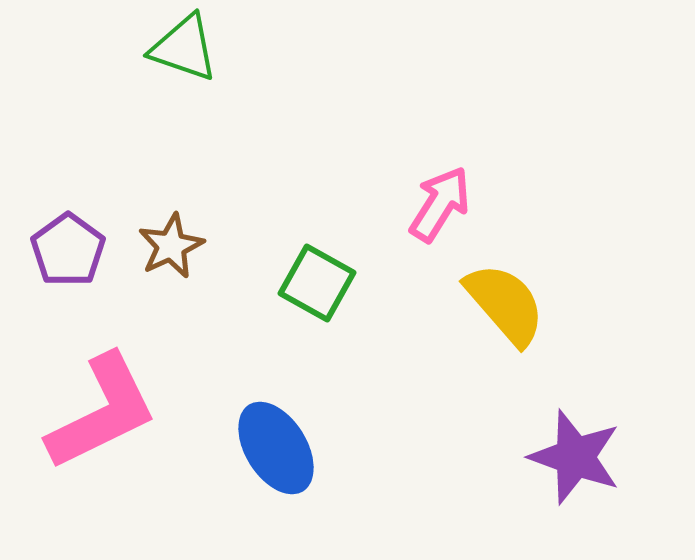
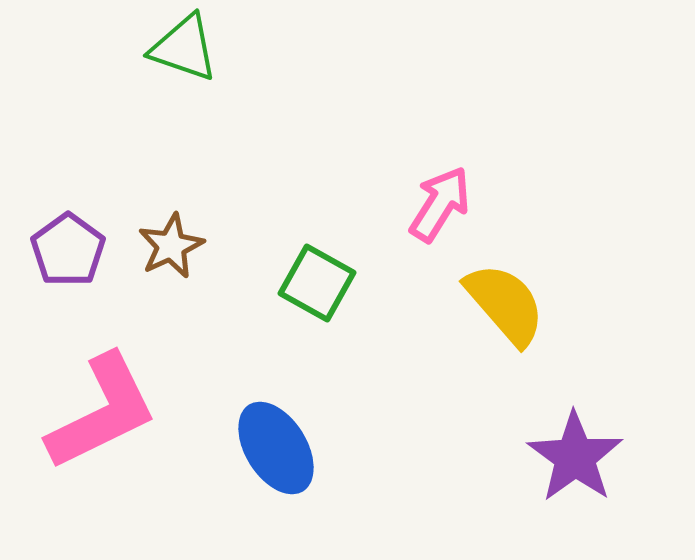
purple star: rotated 16 degrees clockwise
